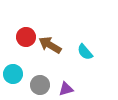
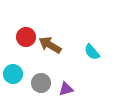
cyan semicircle: moved 7 px right
gray circle: moved 1 px right, 2 px up
